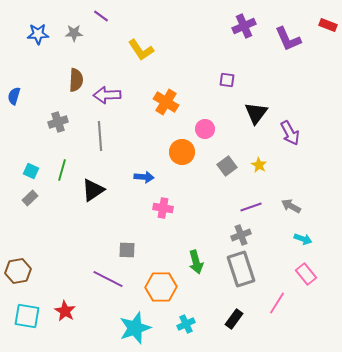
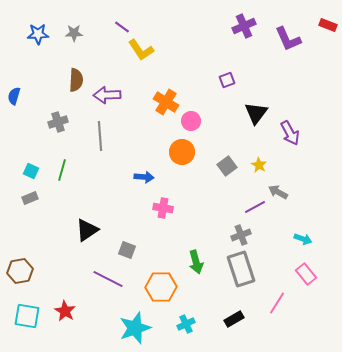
purple line at (101, 16): moved 21 px right, 11 px down
purple square at (227, 80): rotated 28 degrees counterclockwise
pink circle at (205, 129): moved 14 px left, 8 px up
black triangle at (93, 190): moved 6 px left, 40 px down
gray rectangle at (30, 198): rotated 21 degrees clockwise
gray arrow at (291, 206): moved 13 px left, 14 px up
purple line at (251, 207): moved 4 px right; rotated 10 degrees counterclockwise
gray square at (127, 250): rotated 18 degrees clockwise
brown hexagon at (18, 271): moved 2 px right
black rectangle at (234, 319): rotated 24 degrees clockwise
